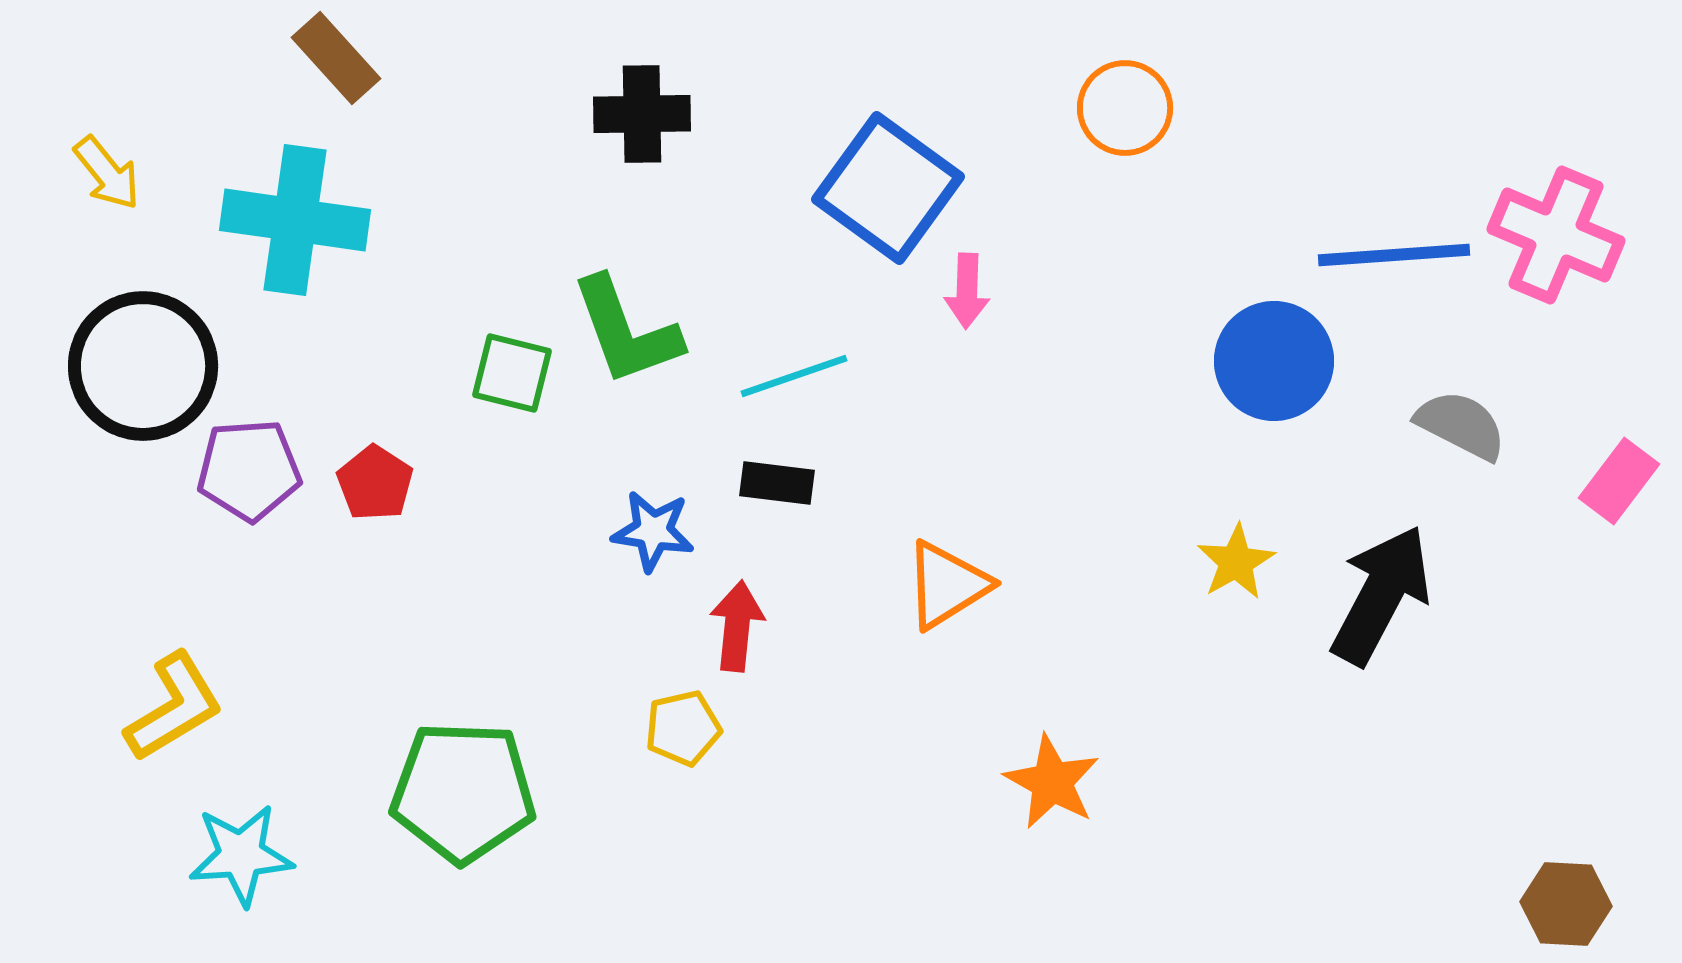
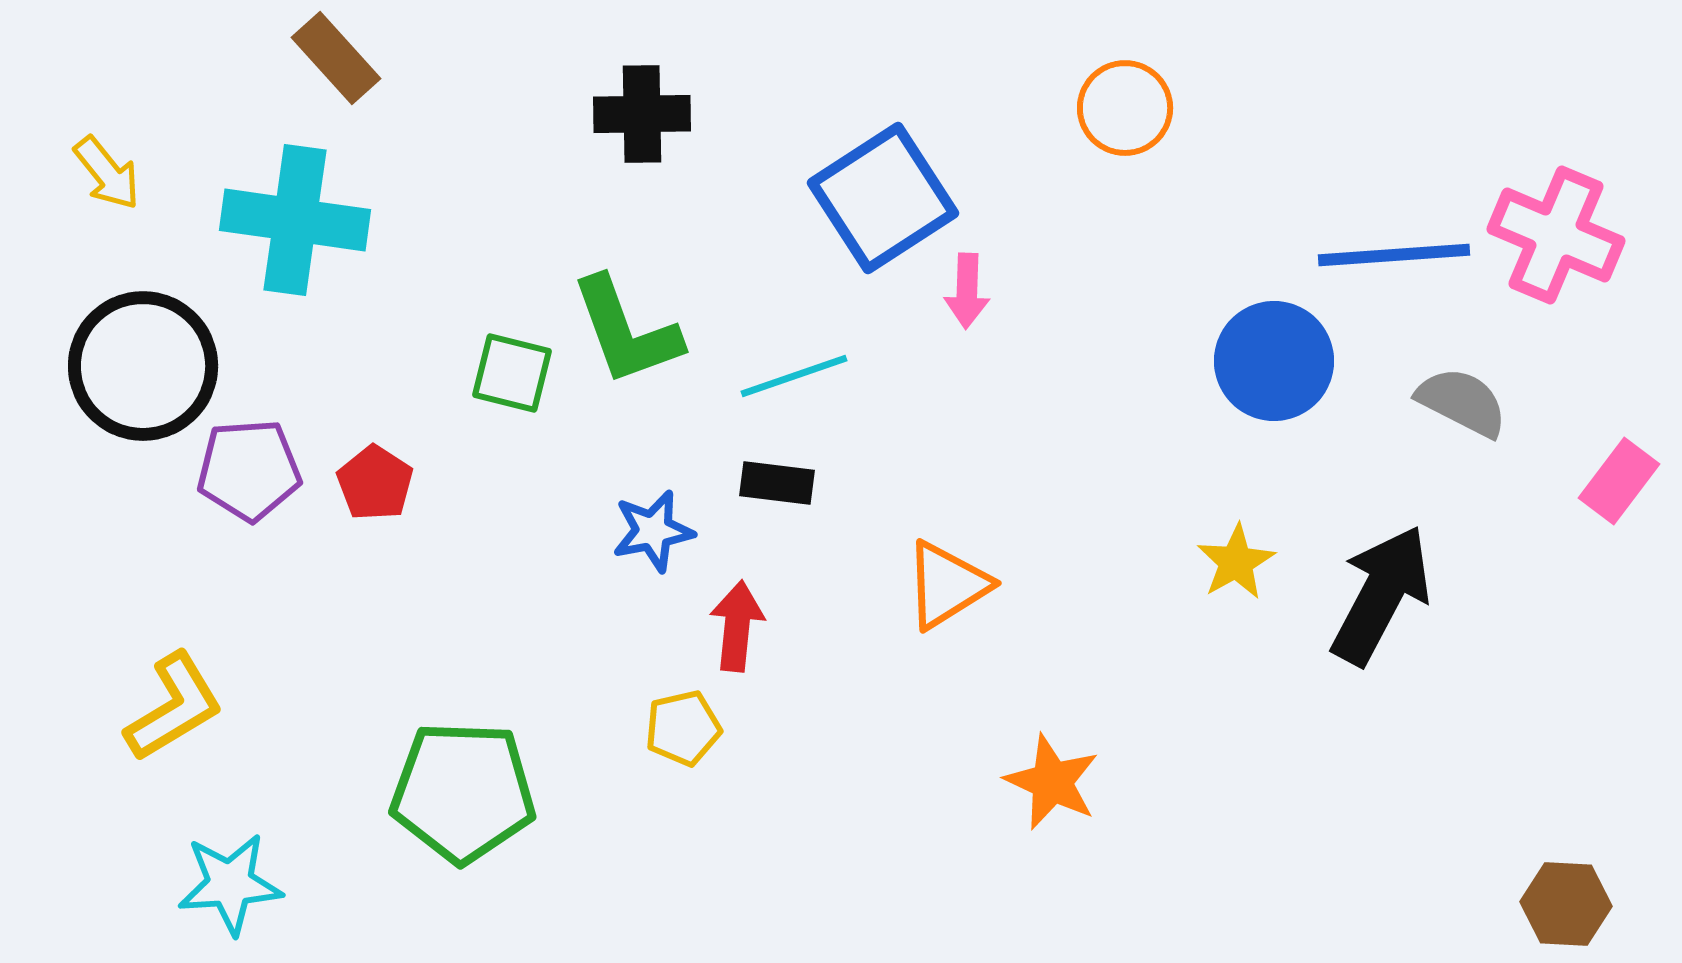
blue square: moved 5 px left, 10 px down; rotated 21 degrees clockwise
gray semicircle: moved 1 px right, 23 px up
blue star: rotated 20 degrees counterclockwise
orange star: rotated 4 degrees counterclockwise
cyan star: moved 11 px left, 29 px down
